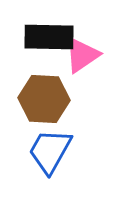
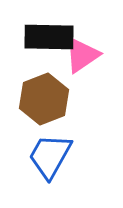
brown hexagon: rotated 24 degrees counterclockwise
blue trapezoid: moved 5 px down
